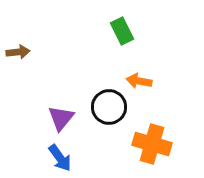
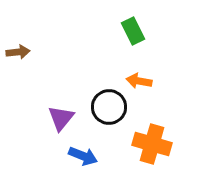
green rectangle: moved 11 px right
blue arrow: moved 23 px right, 2 px up; rotated 32 degrees counterclockwise
